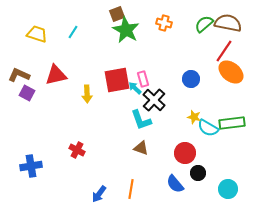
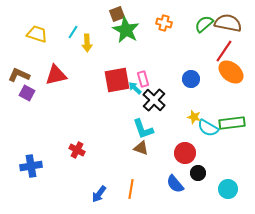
yellow arrow: moved 51 px up
cyan L-shape: moved 2 px right, 9 px down
